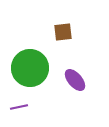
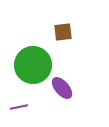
green circle: moved 3 px right, 3 px up
purple ellipse: moved 13 px left, 8 px down
